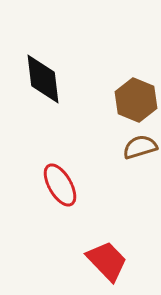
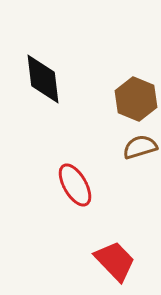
brown hexagon: moved 1 px up
red ellipse: moved 15 px right
red trapezoid: moved 8 px right
